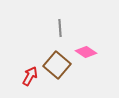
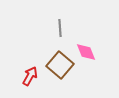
pink diamond: rotated 35 degrees clockwise
brown square: moved 3 px right
